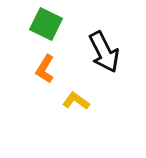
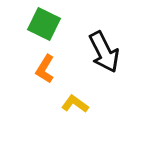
green square: moved 2 px left
yellow L-shape: moved 1 px left, 3 px down
